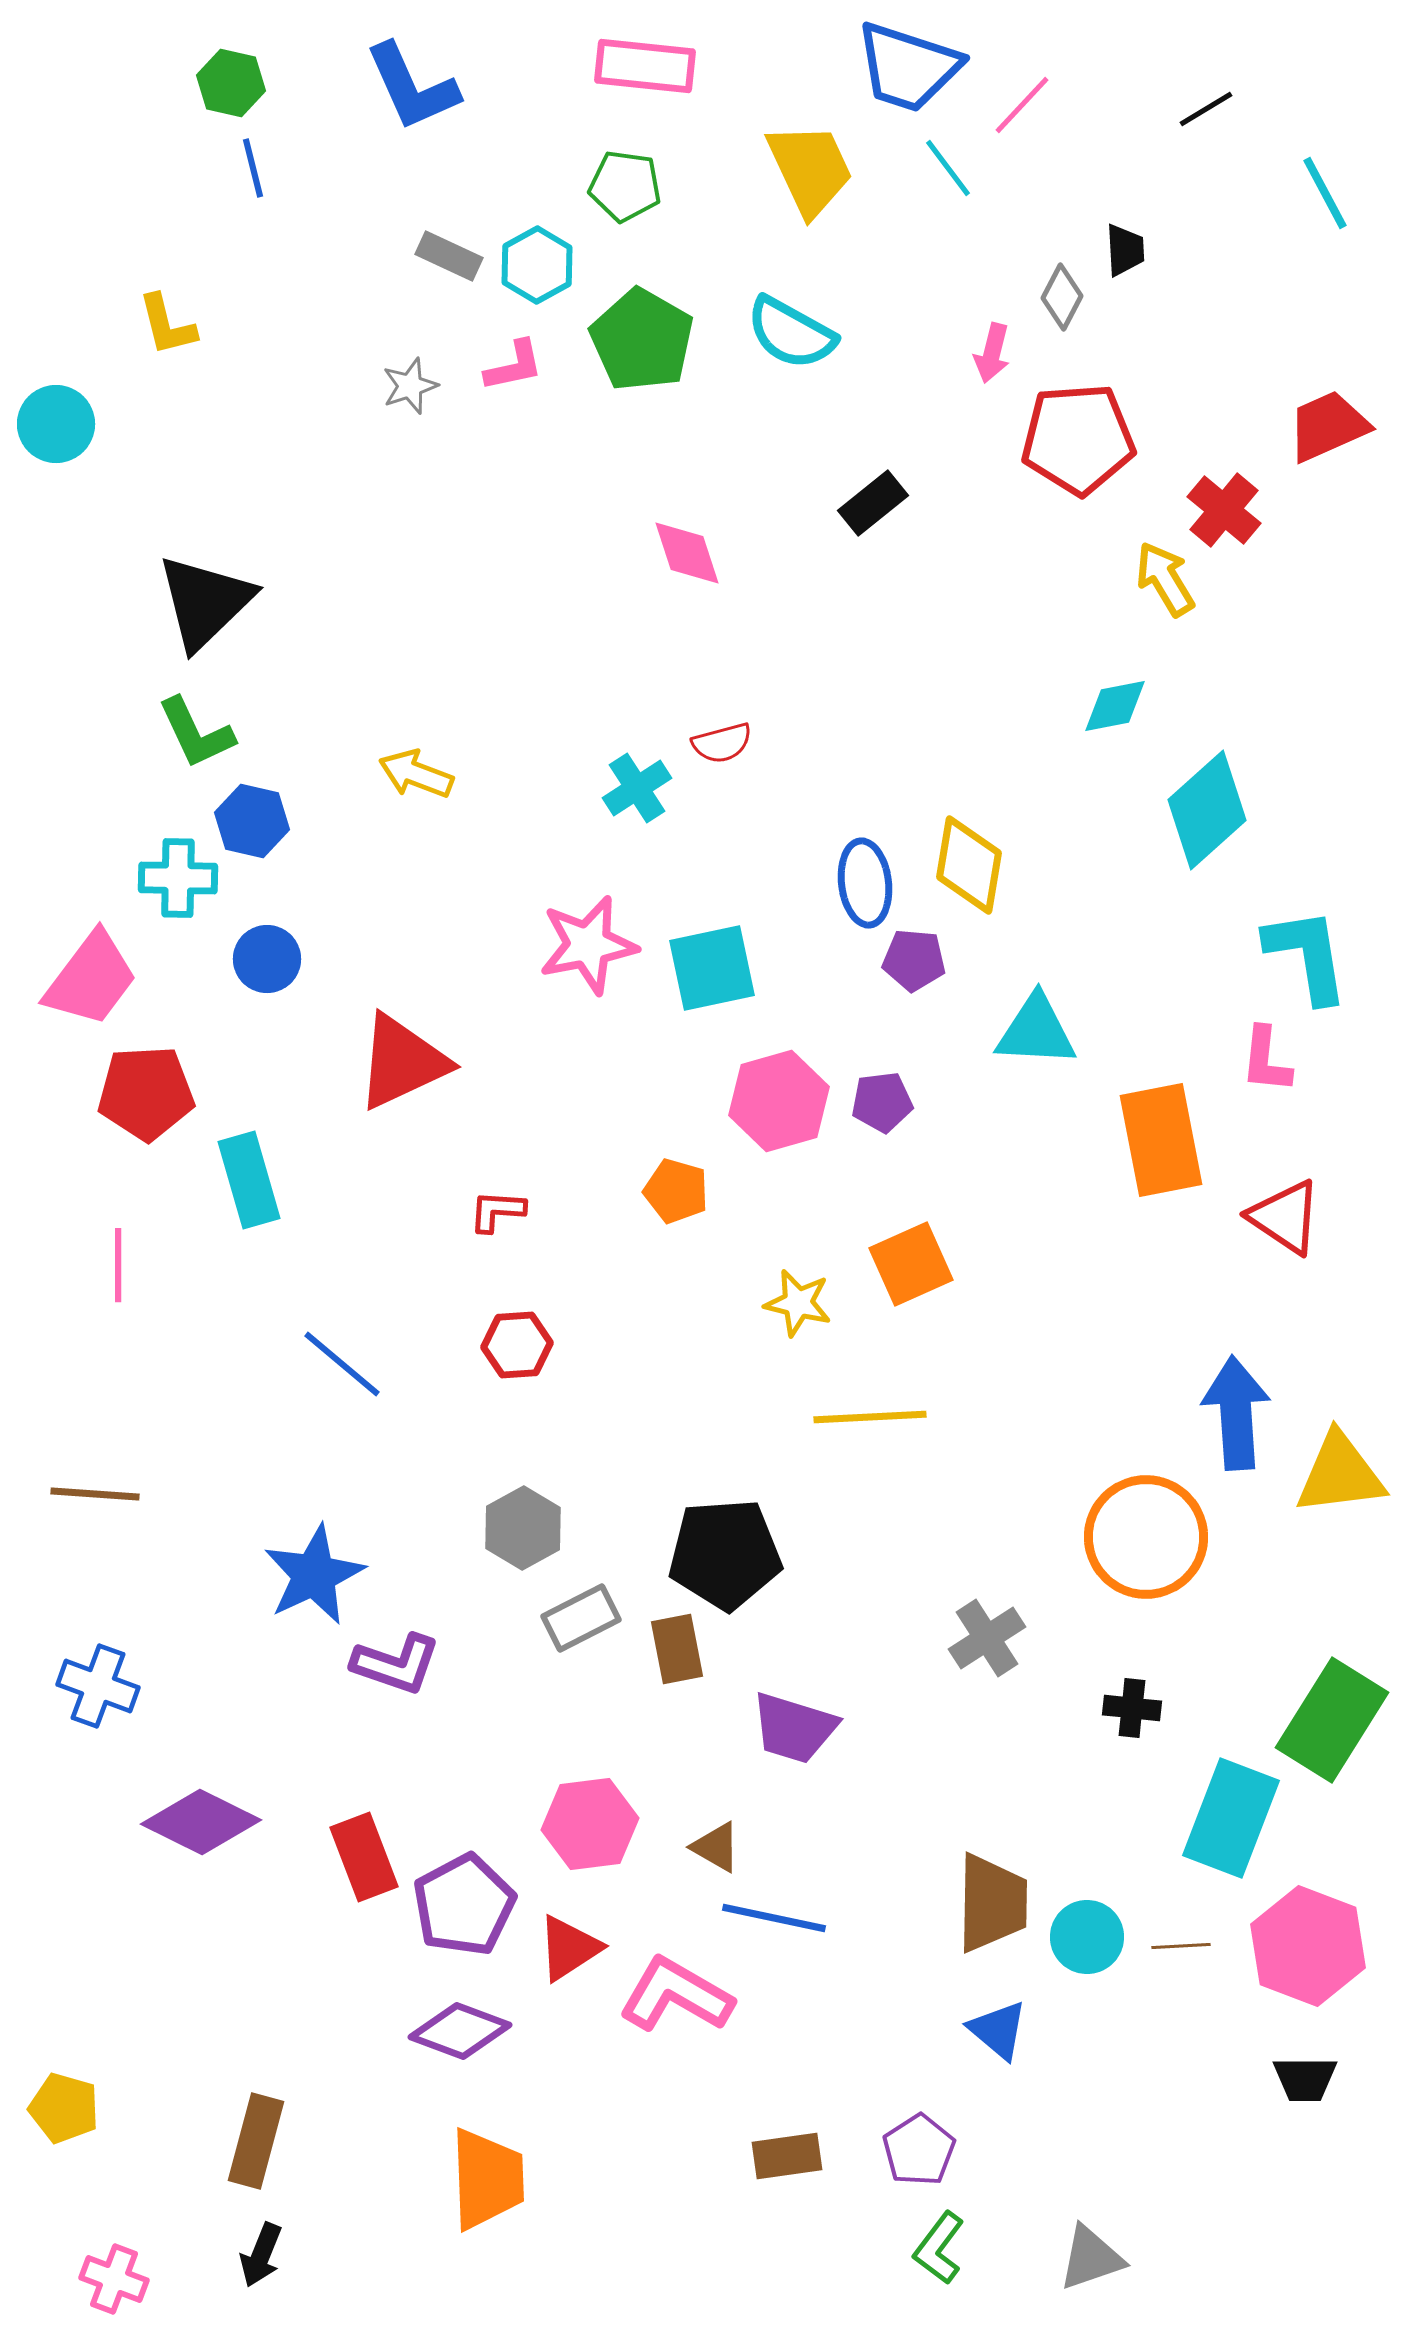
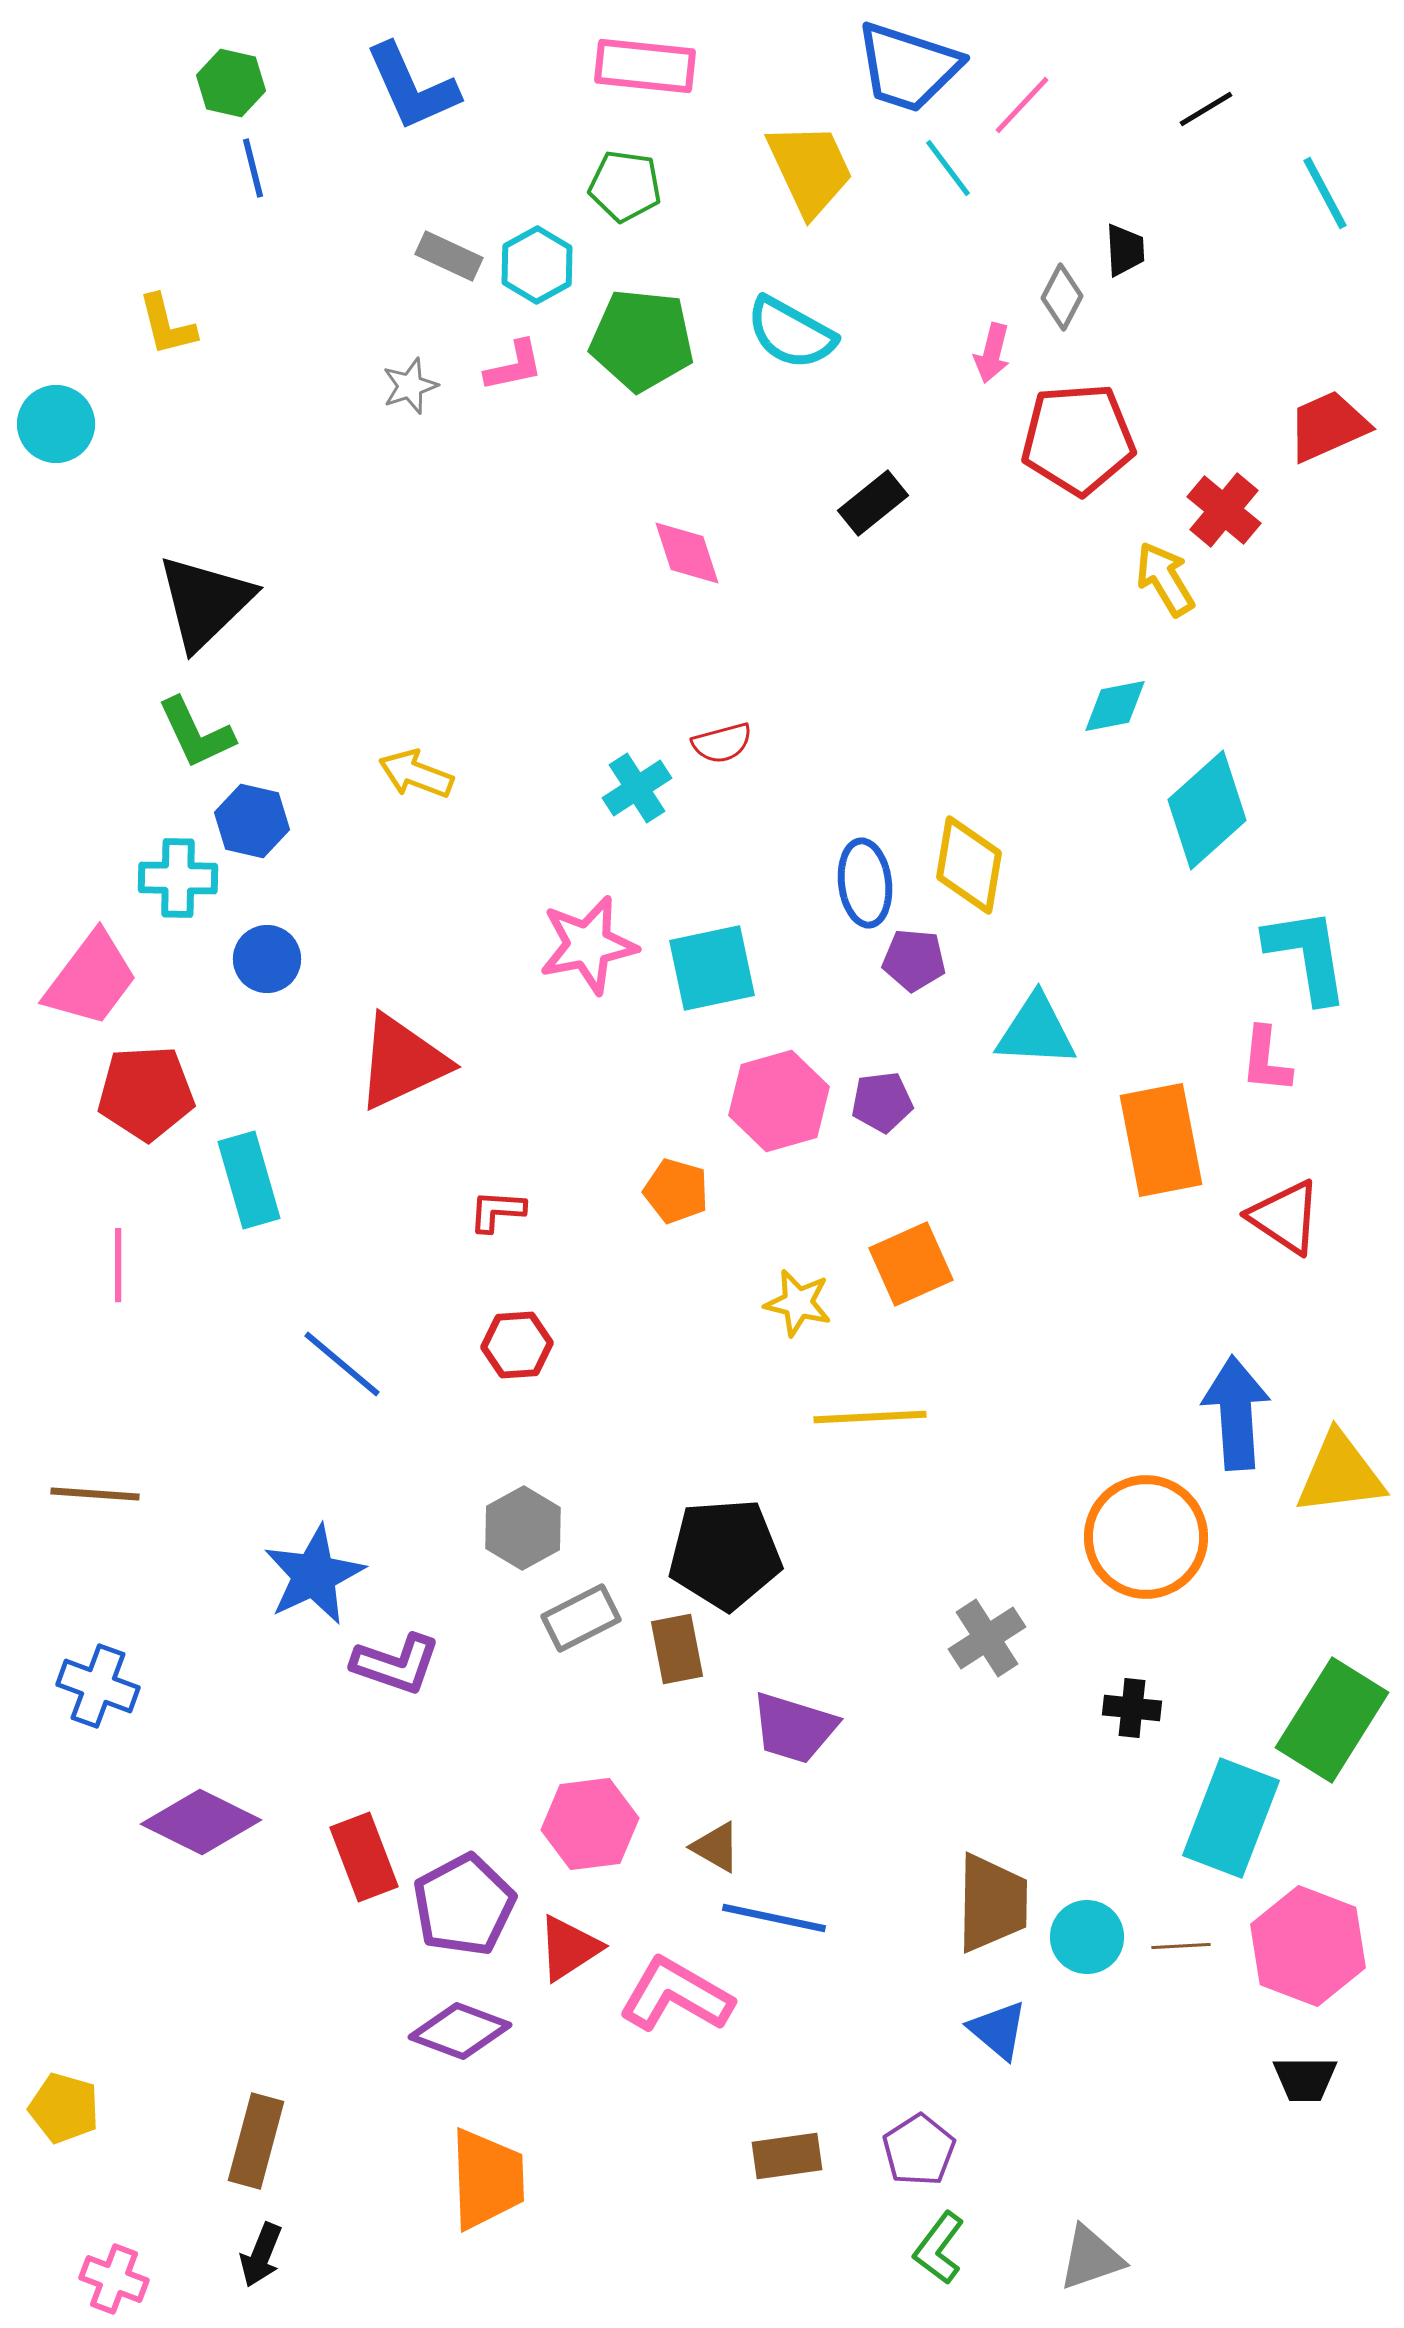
green pentagon at (642, 340): rotated 24 degrees counterclockwise
